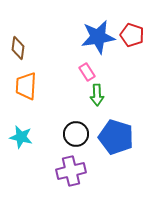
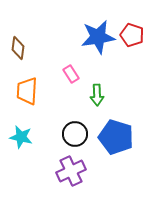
pink rectangle: moved 16 px left, 2 px down
orange trapezoid: moved 1 px right, 5 px down
black circle: moved 1 px left
purple cross: rotated 12 degrees counterclockwise
